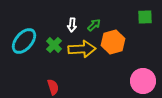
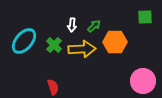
green arrow: moved 1 px down
orange hexagon: moved 2 px right; rotated 15 degrees clockwise
